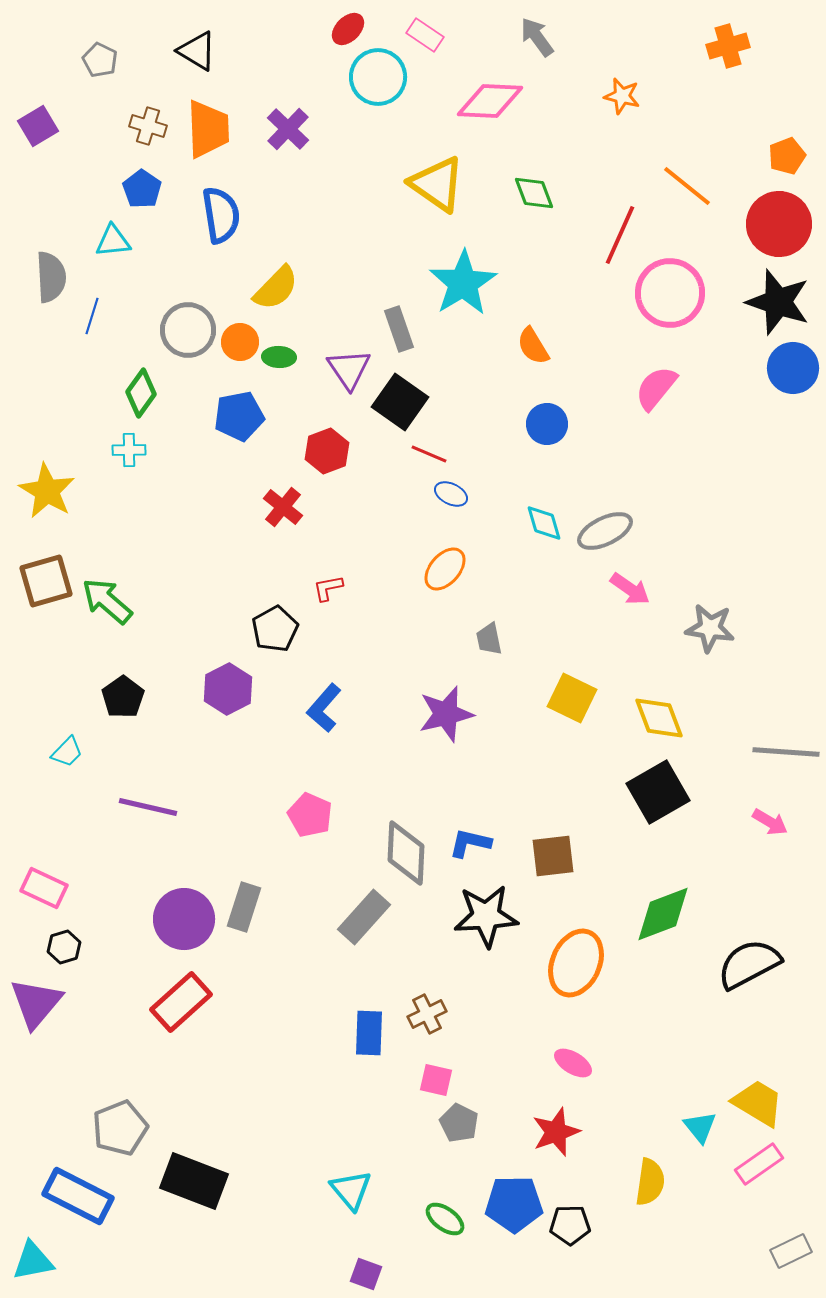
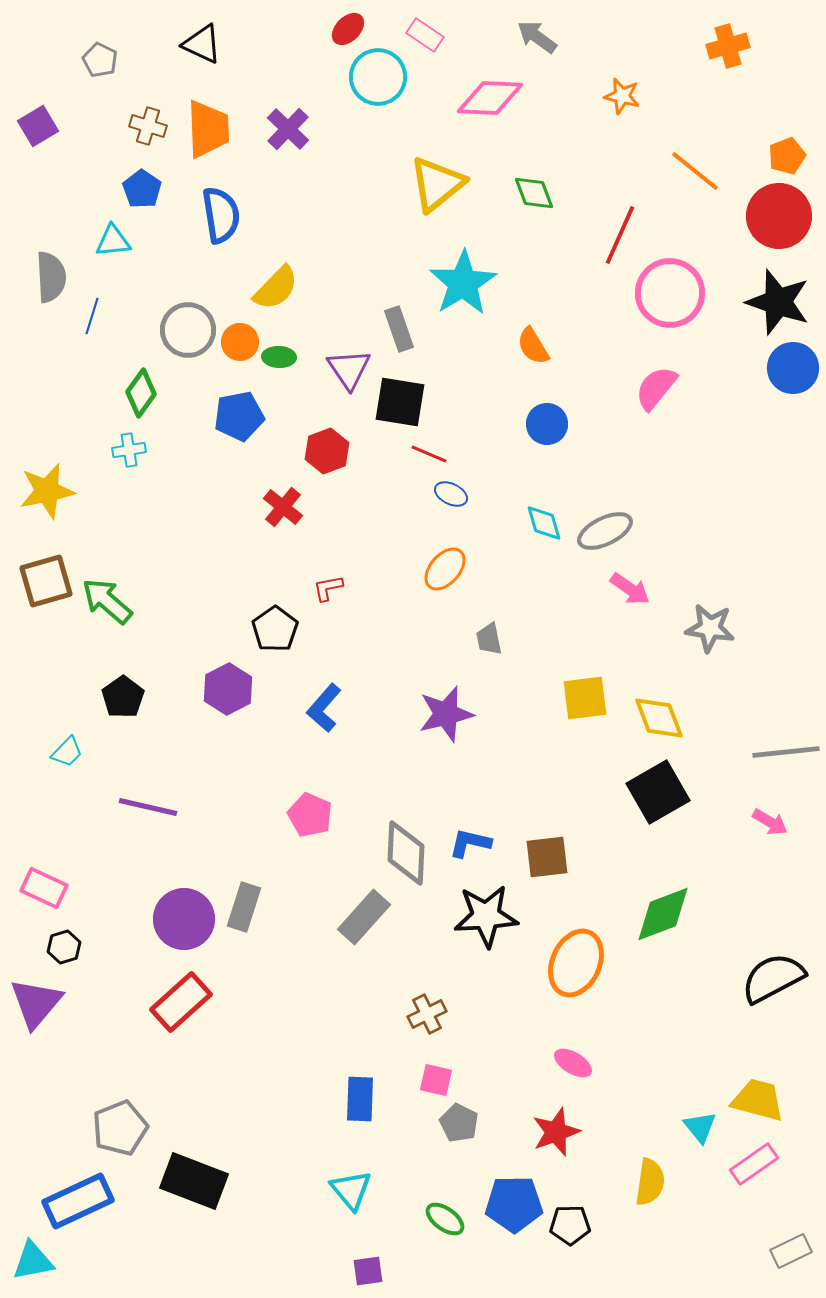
gray arrow at (537, 37): rotated 18 degrees counterclockwise
black triangle at (197, 51): moved 5 px right, 7 px up; rotated 6 degrees counterclockwise
pink diamond at (490, 101): moved 3 px up
yellow triangle at (437, 184): rotated 46 degrees clockwise
orange line at (687, 186): moved 8 px right, 15 px up
red circle at (779, 224): moved 8 px up
black square at (400, 402): rotated 26 degrees counterclockwise
cyan cross at (129, 450): rotated 8 degrees counterclockwise
yellow star at (47, 491): rotated 30 degrees clockwise
black pentagon at (275, 629): rotated 6 degrees counterclockwise
yellow square at (572, 698): moved 13 px right; rotated 33 degrees counterclockwise
gray line at (786, 752): rotated 10 degrees counterclockwise
brown square at (553, 856): moved 6 px left, 1 px down
black semicircle at (749, 964): moved 24 px right, 14 px down
blue rectangle at (369, 1033): moved 9 px left, 66 px down
yellow trapezoid at (758, 1103): moved 3 px up; rotated 16 degrees counterclockwise
pink rectangle at (759, 1164): moved 5 px left
blue rectangle at (78, 1196): moved 5 px down; rotated 52 degrees counterclockwise
purple square at (366, 1274): moved 2 px right, 3 px up; rotated 28 degrees counterclockwise
